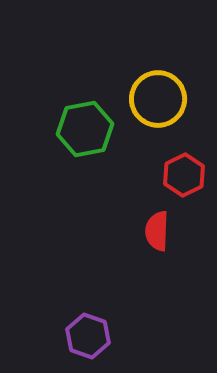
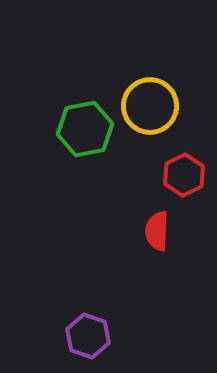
yellow circle: moved 8 px left, 7 px down
